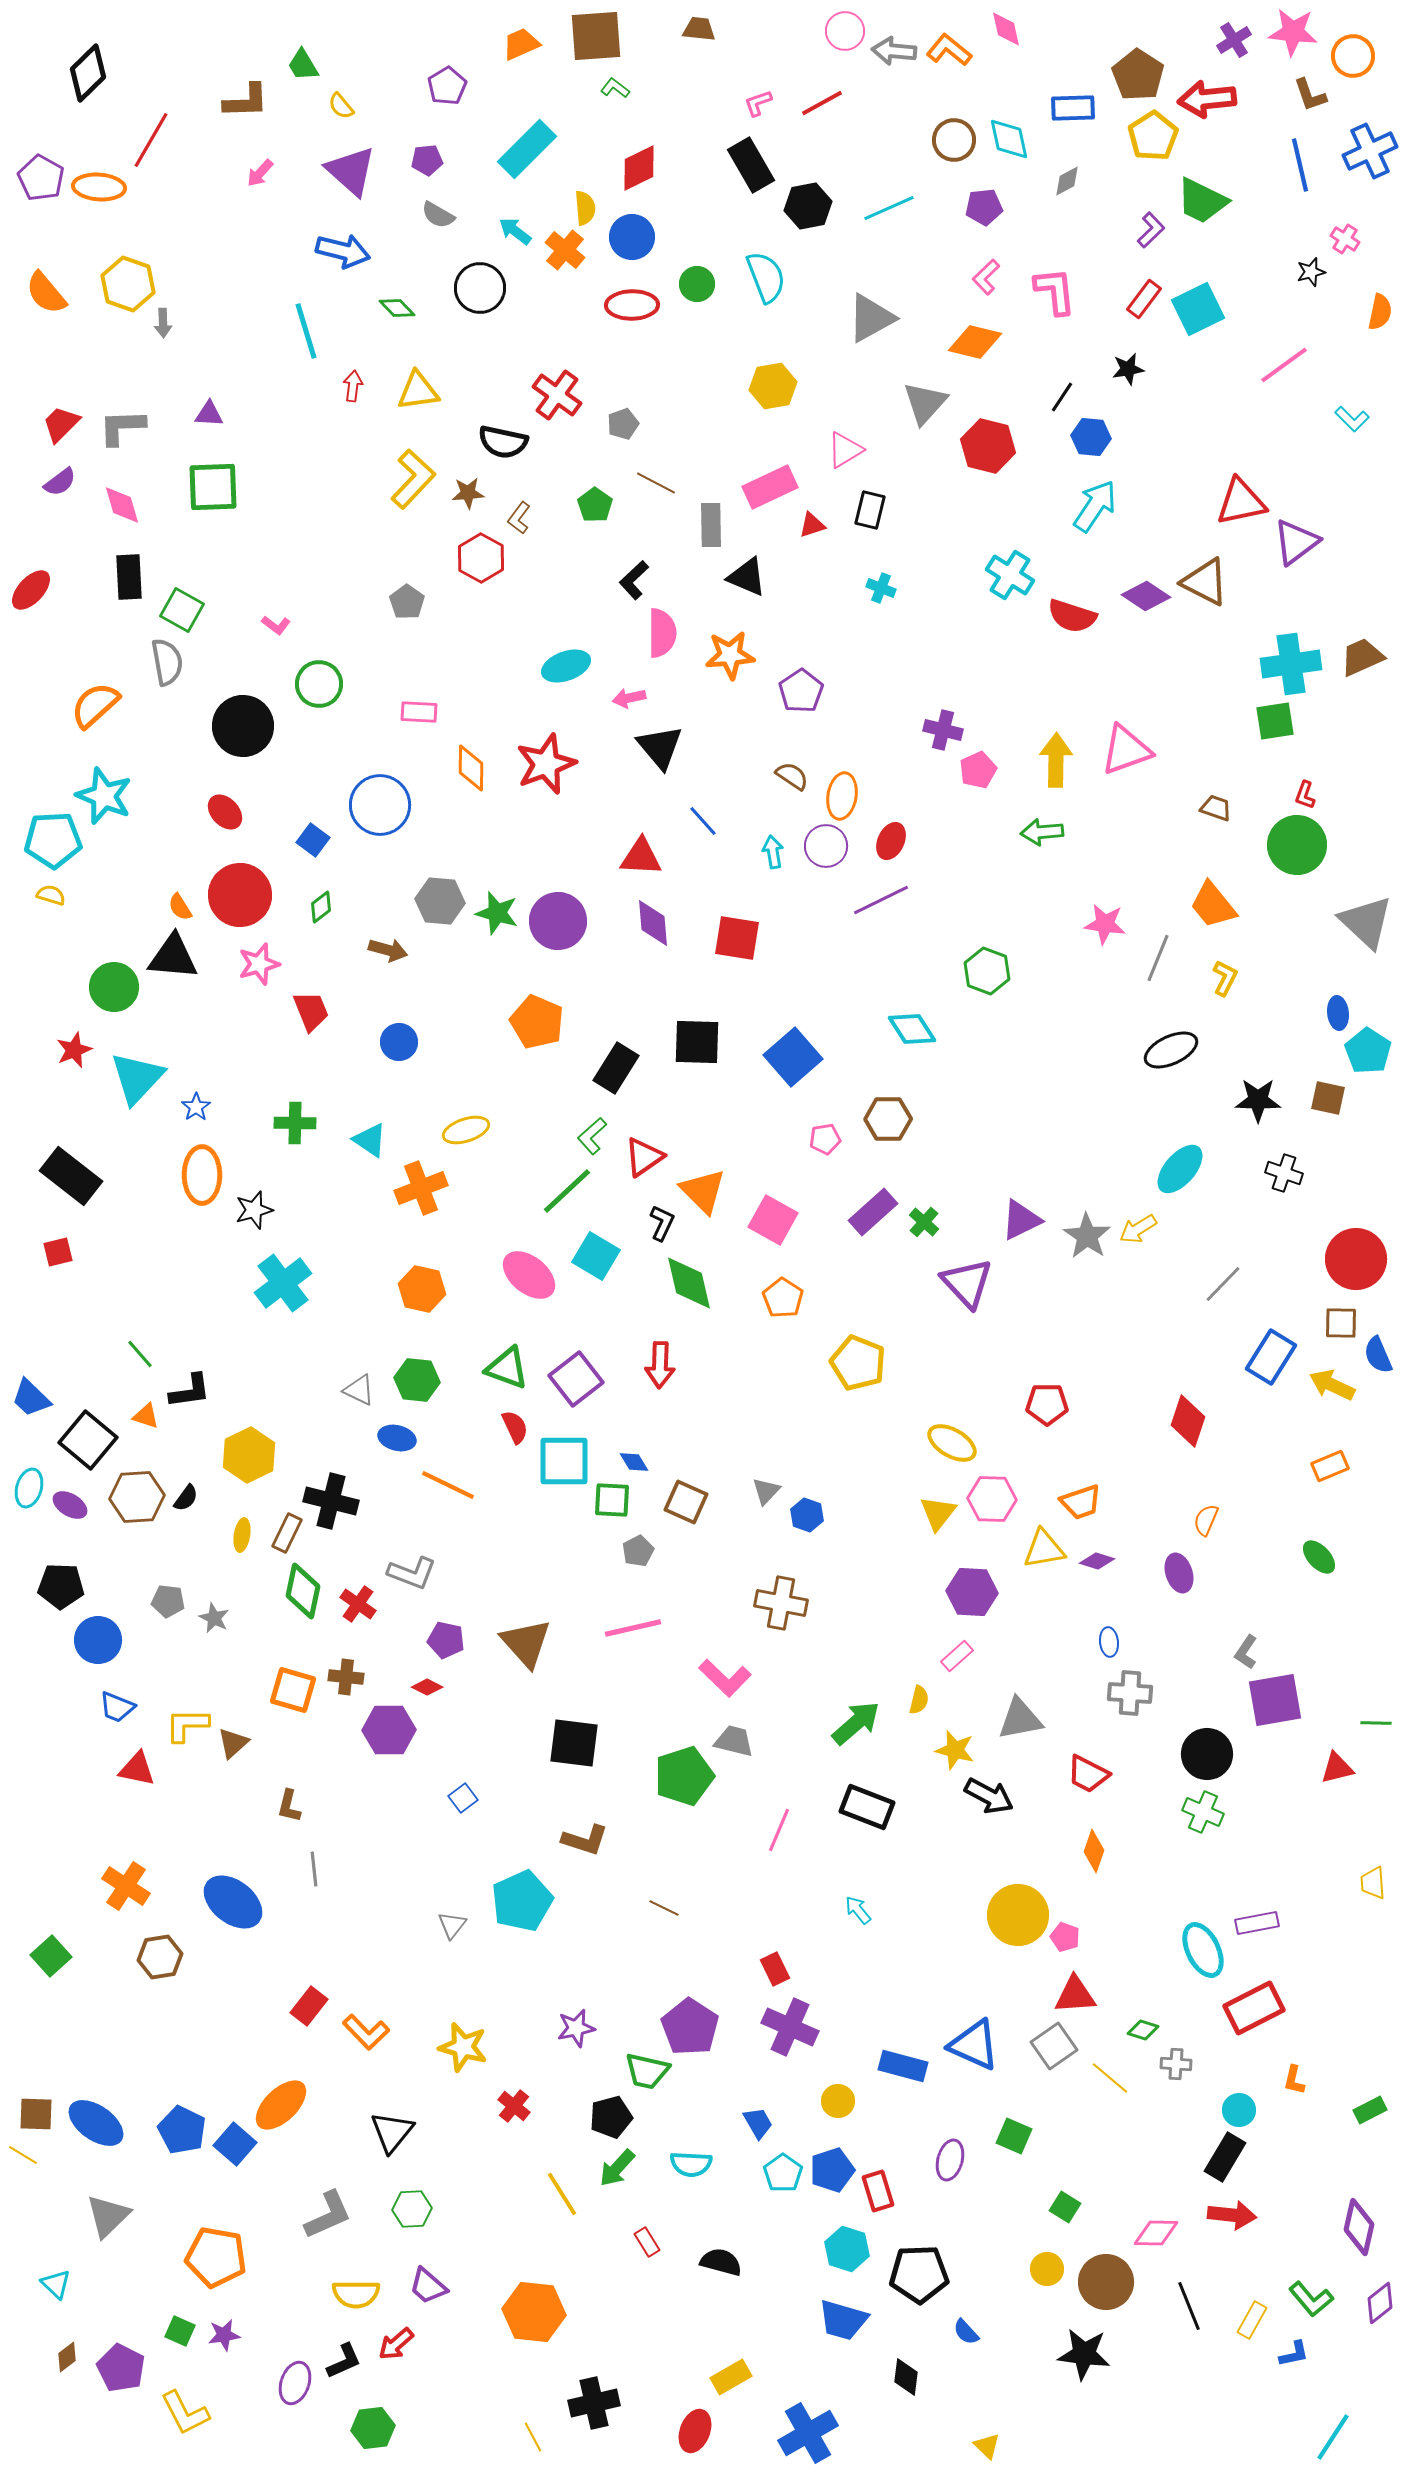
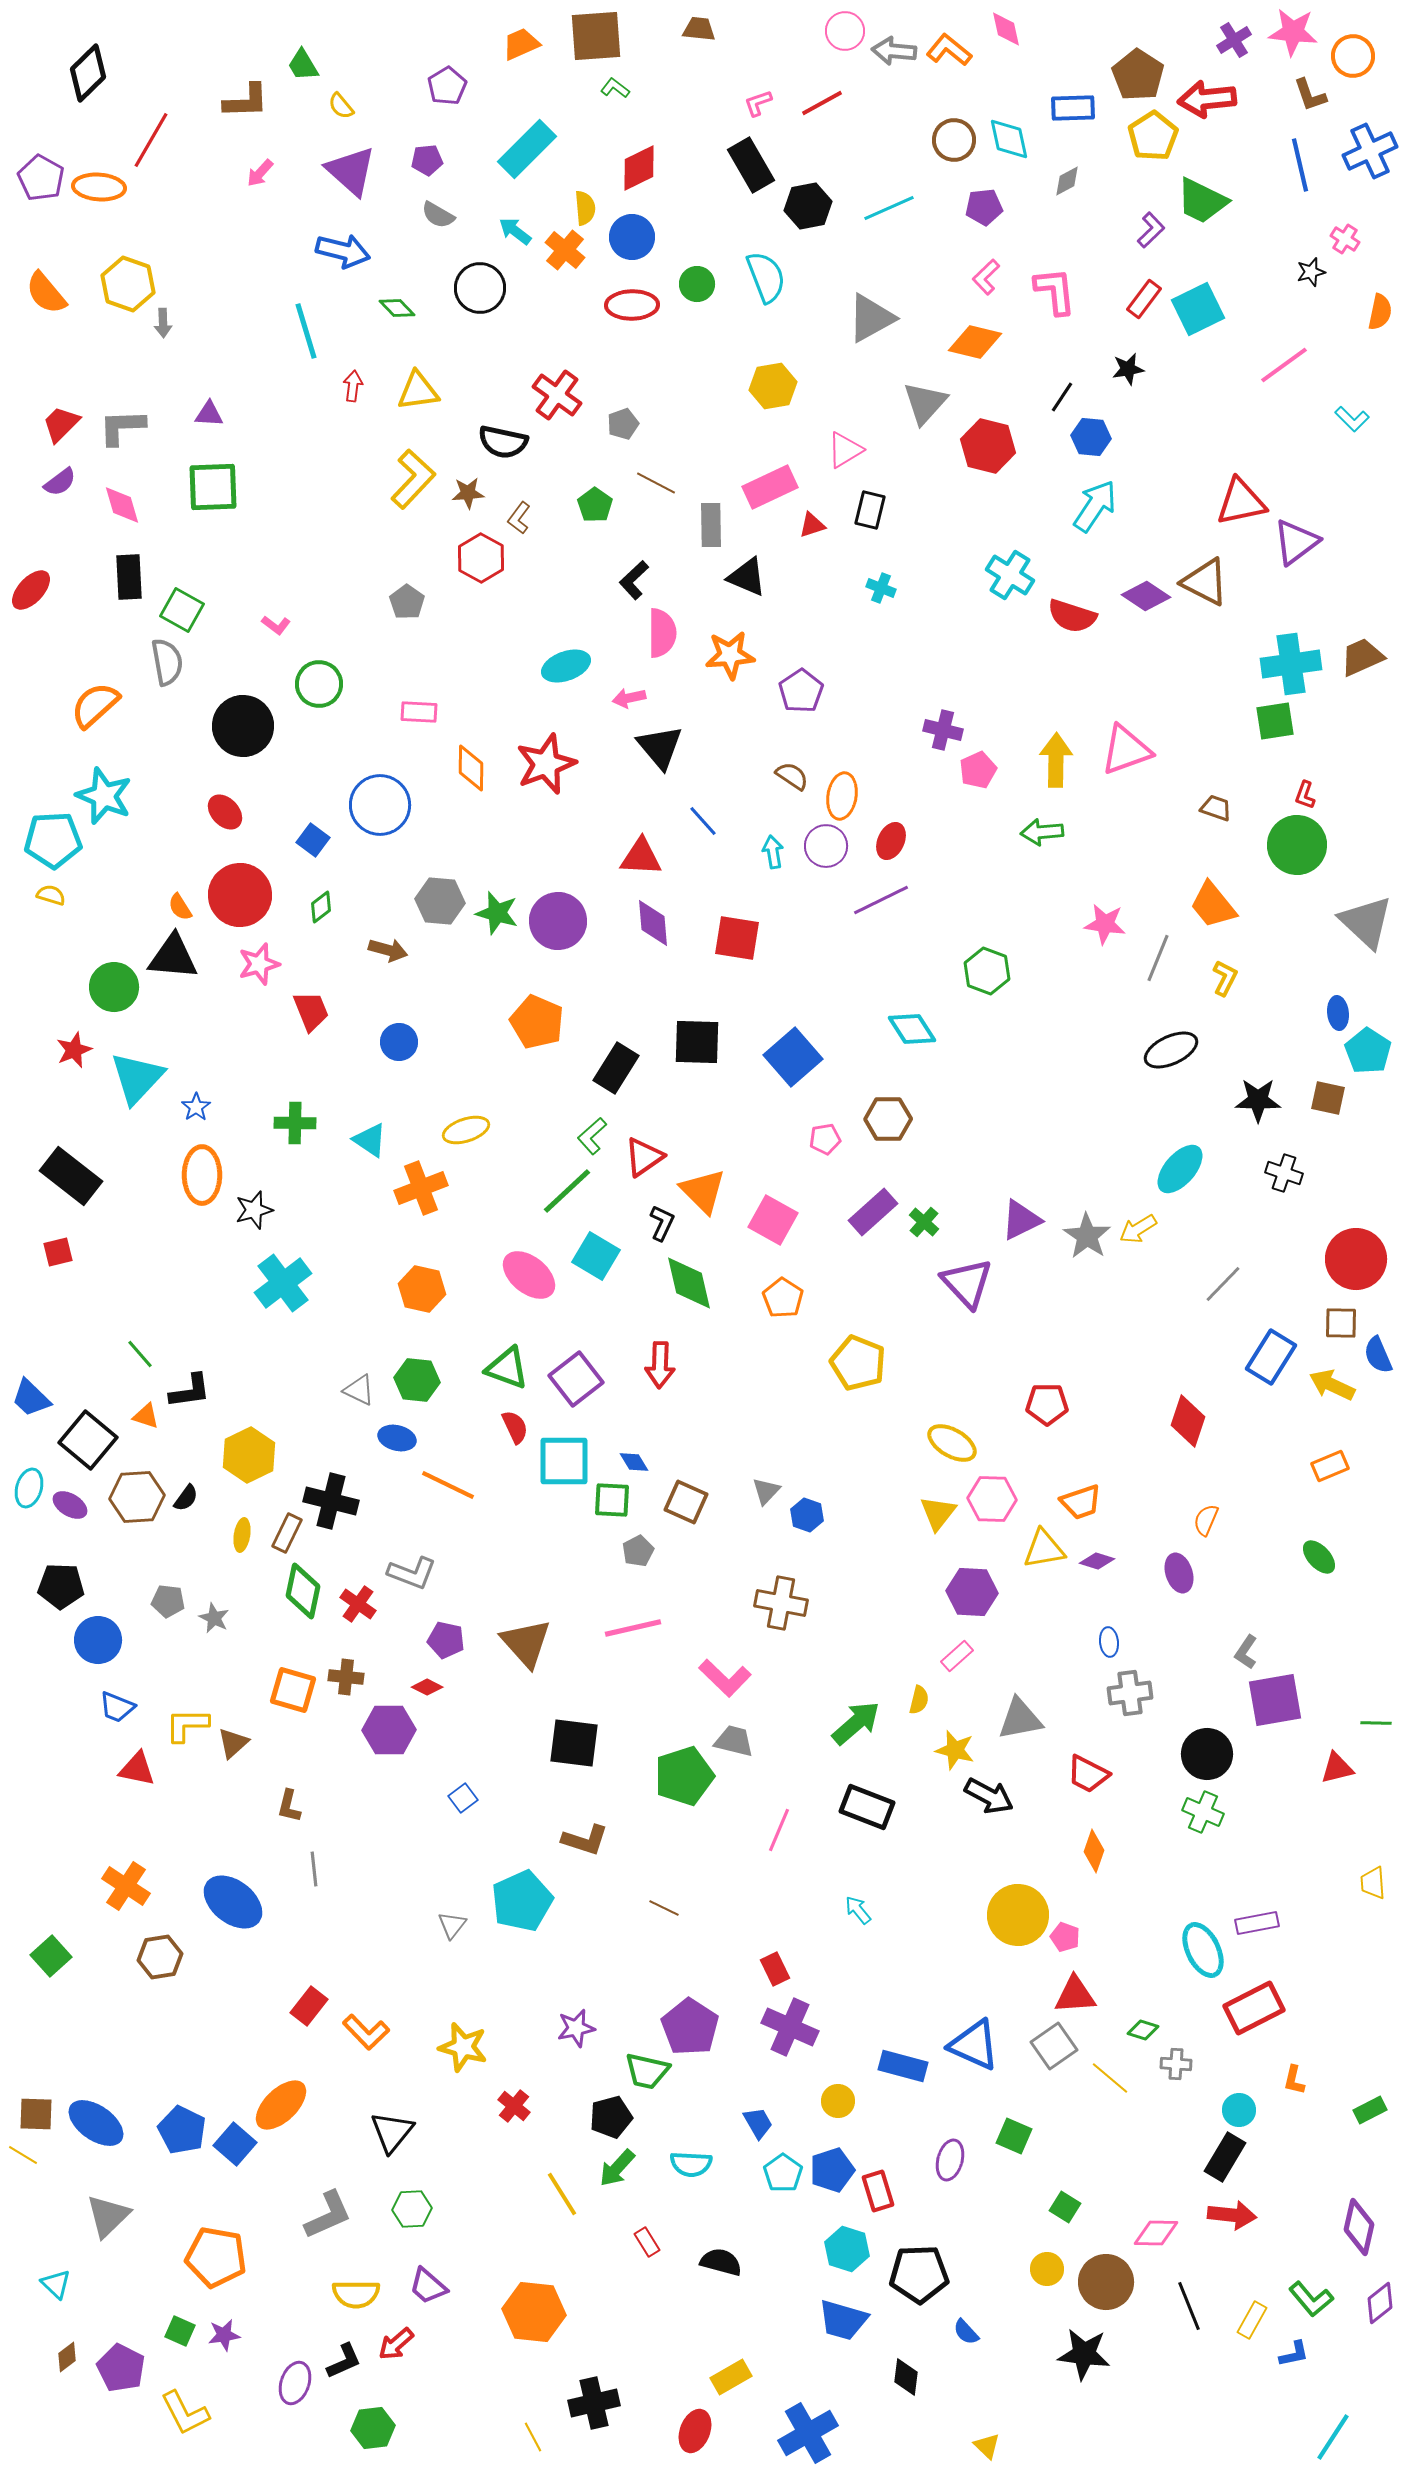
gray cross at (1130, 1693): rotated 12 degrees counterclockwise
